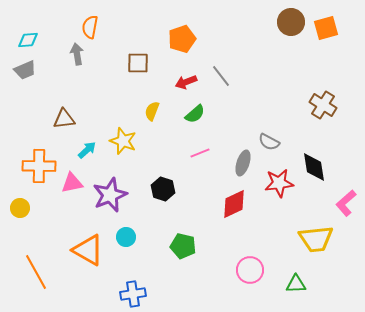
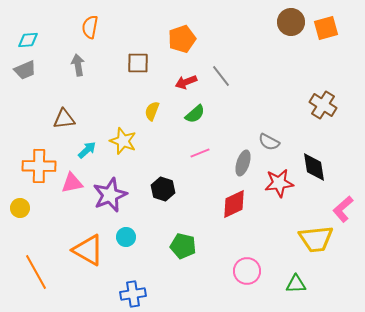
gray arrow: moved 1 px right, 11 px down
pink L-shape: moved 3 px left, 6 px down
pink circle: moved 3 px left, 1 px down
